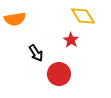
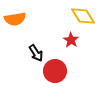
red circle: moved 4 px left, 3 px up
